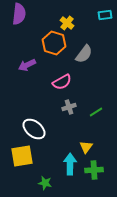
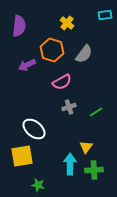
purple semicircle: moved 12 px down
orange hexagon: moved 2 px left, 7 px down
green star: moved 7 px left, 2 px down
